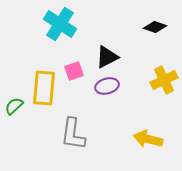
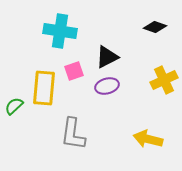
cyan cross: moved 7 px down; rotated 24 degrees counterclockwise
